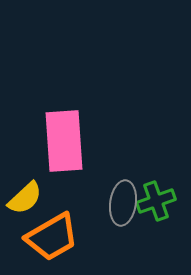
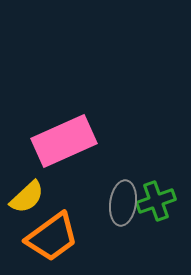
pink rectangle: rotated 70 degrees clockwise
yellow semicircle: moved 2 px right, 1 px up
orange trapezoid: rotated 6 degrees counterclockwise
